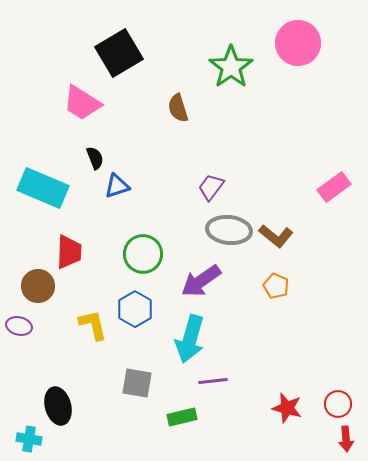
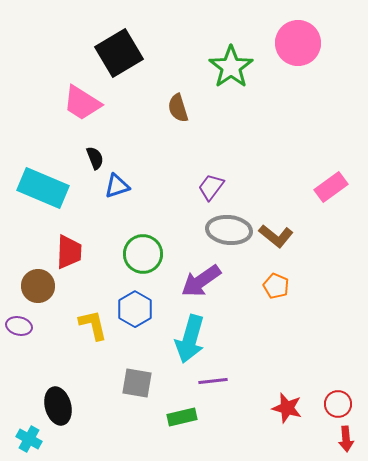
pink rectangle: moved 3 px left
cyan cross: rotated 20 degrees clockwise
